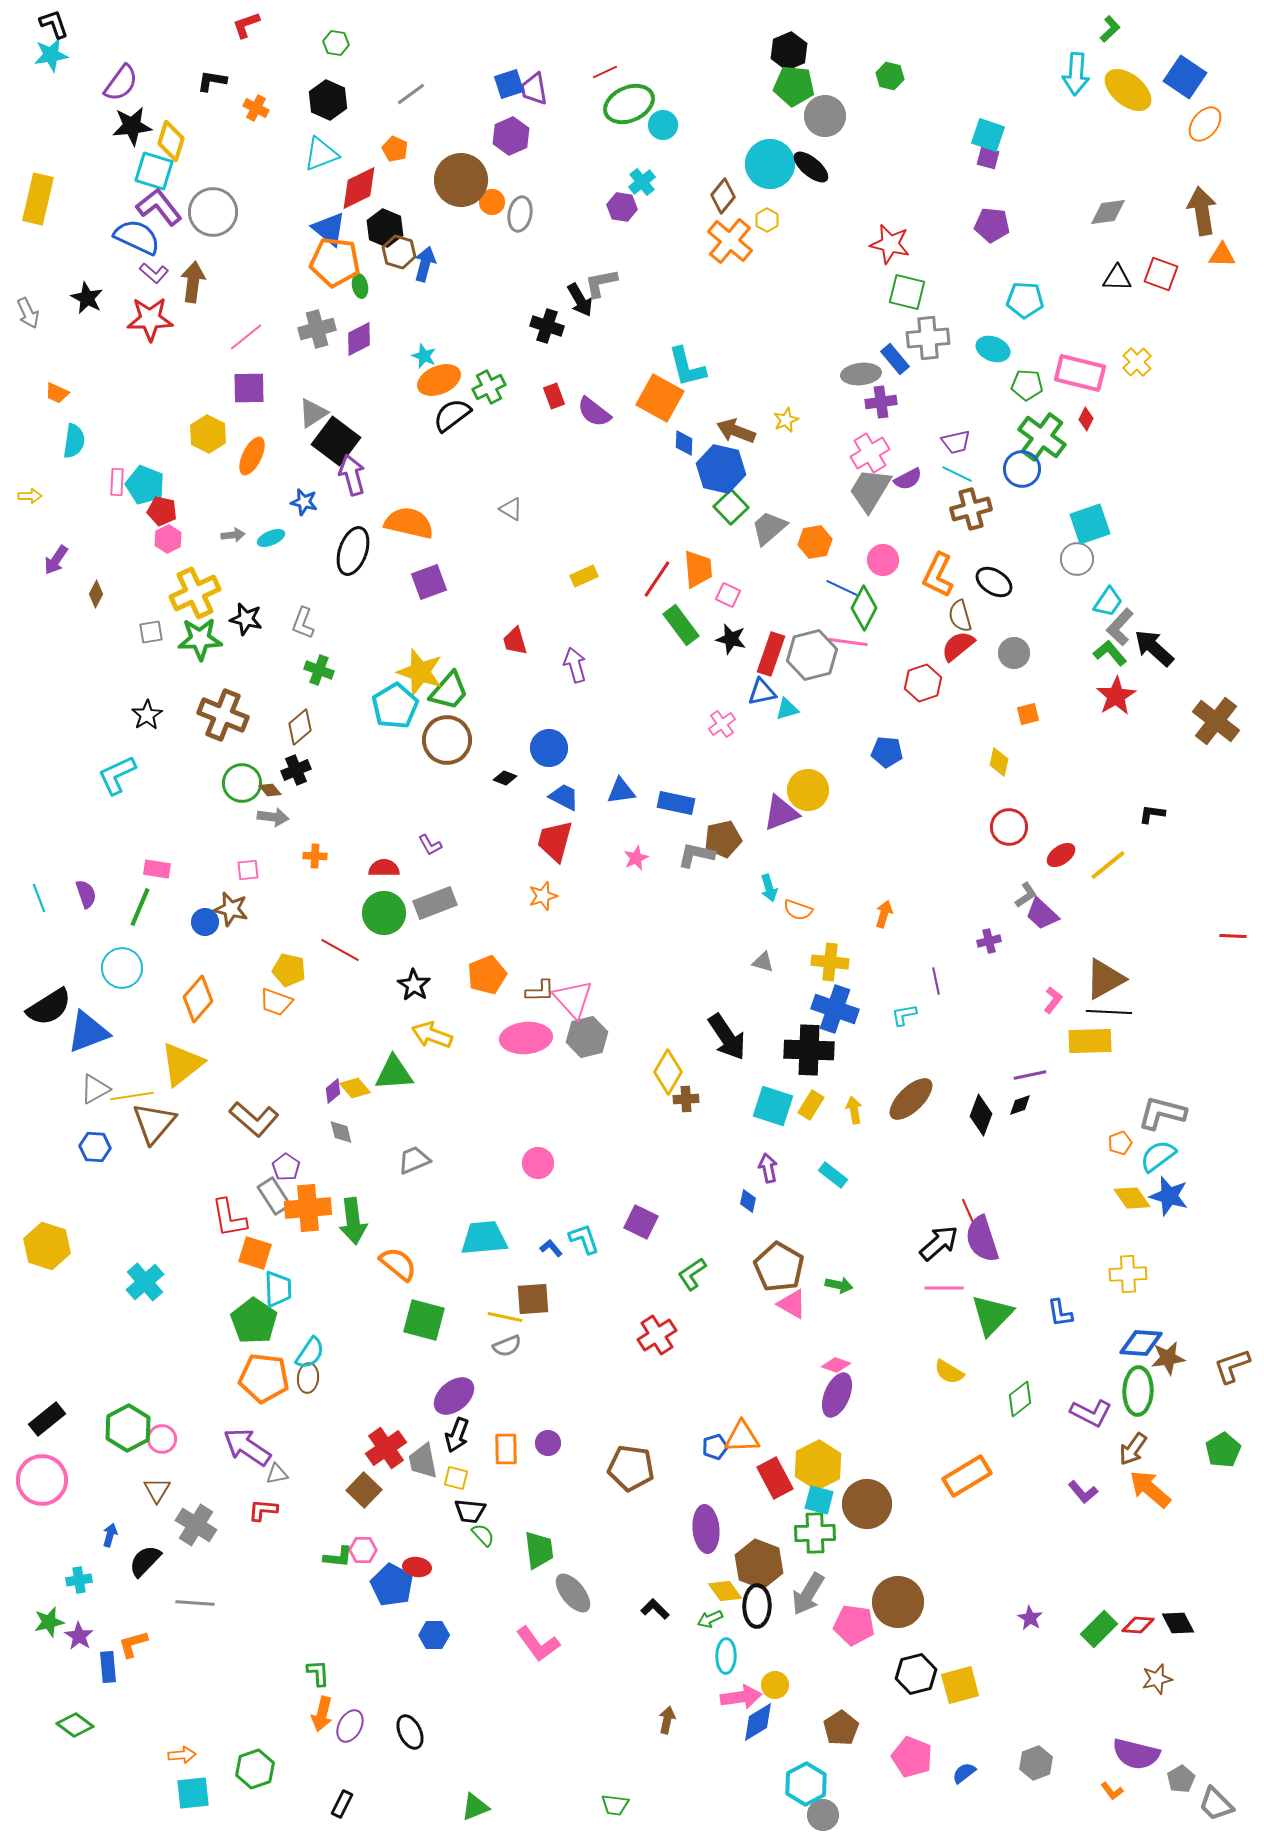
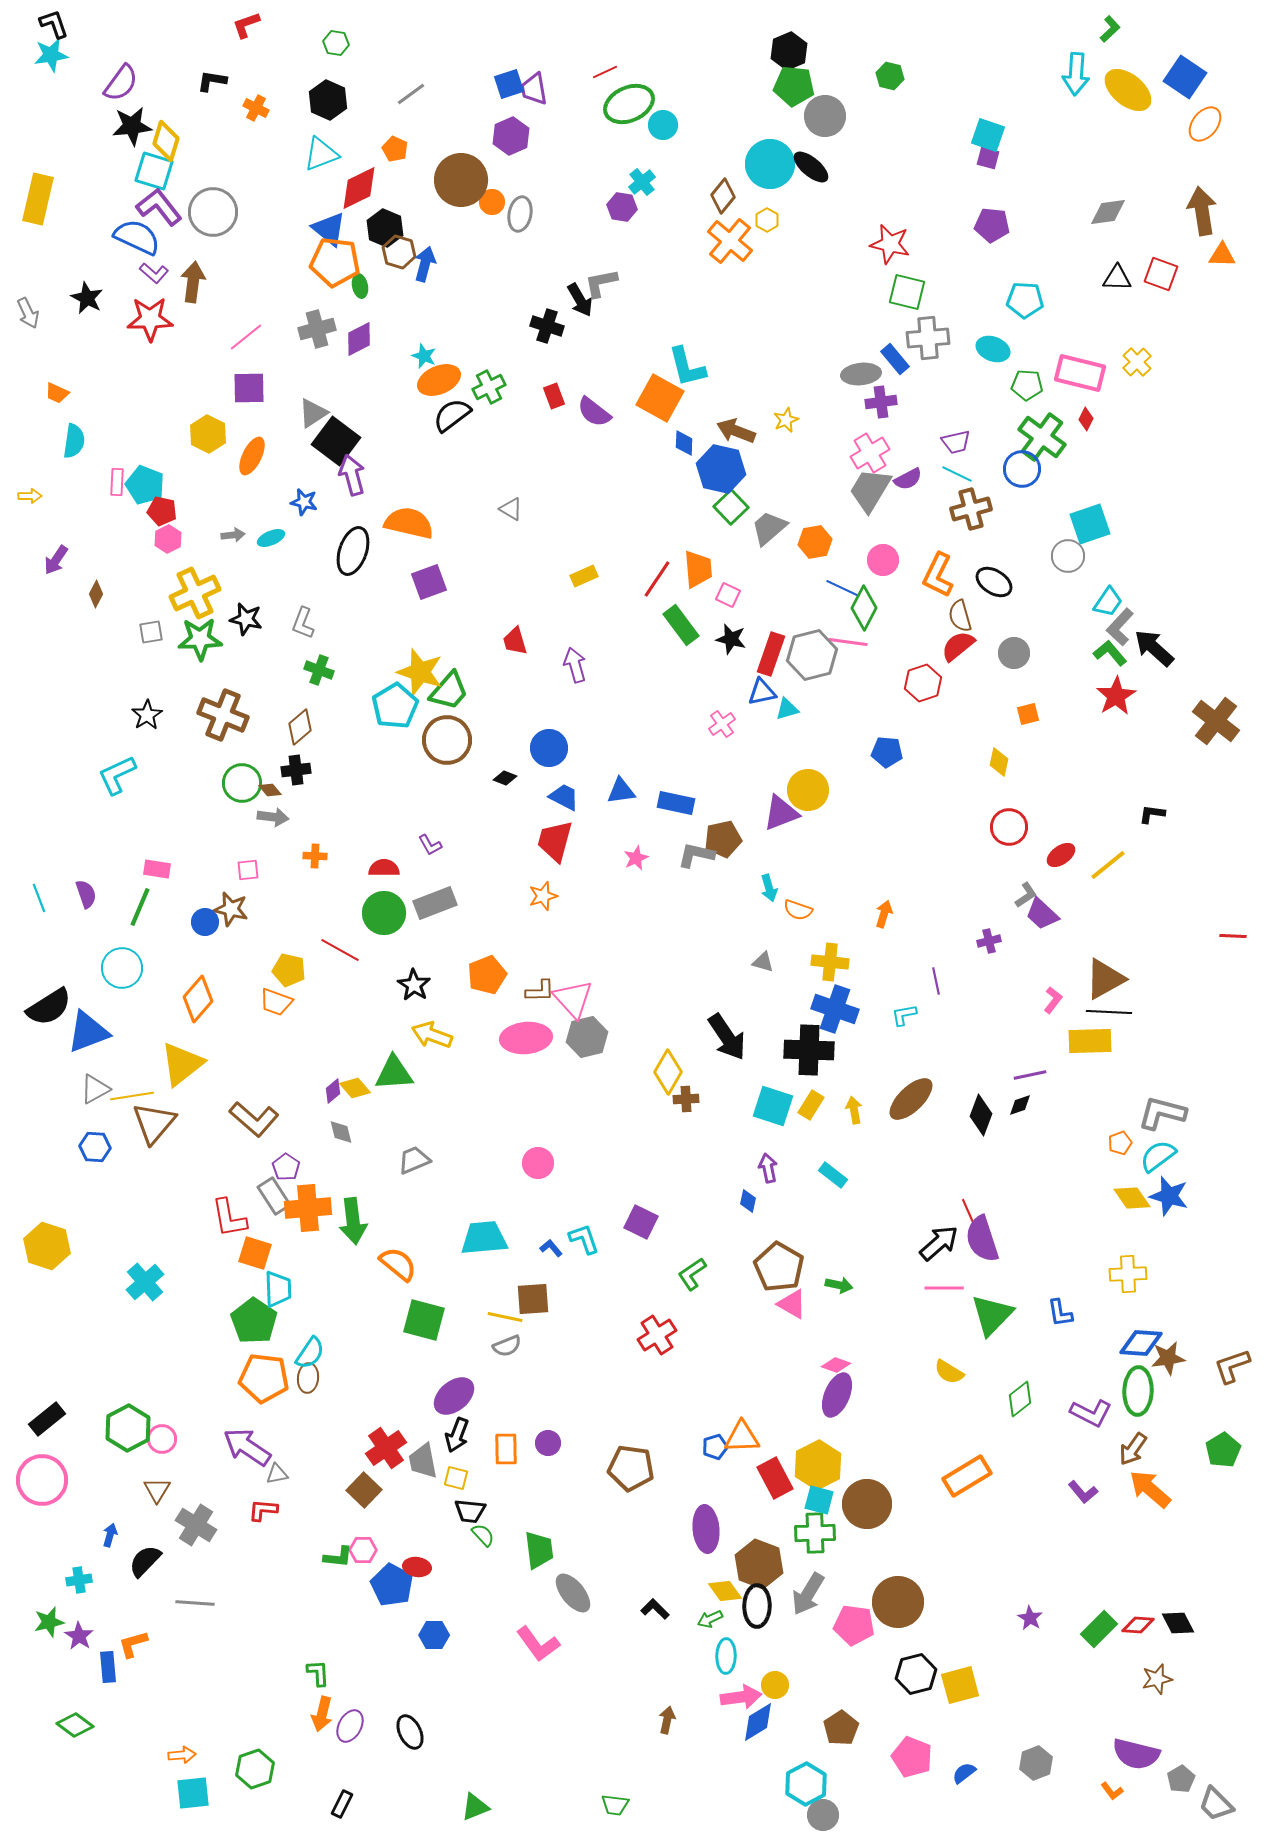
yellow diamond at (171, 141): moved 5 px left
gray circle at (1077, 559): moved 9 px left, 3 px up
black cross at (296, 770): rotated 16 degrees clockwise
